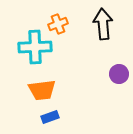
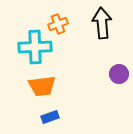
black arrow: moved 1 px left, 1 px up
orange trapezoid: moved 4 px up
